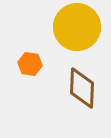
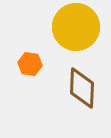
yellow circle: moved 1 px left
